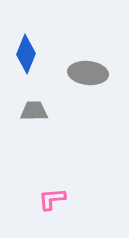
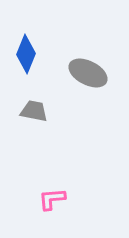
gray ellipse: rotated 21 degrees clockwise
gray trapezoid: rotated 12 degrees clockwise
